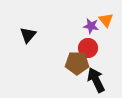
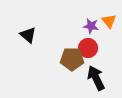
orange triangle: moved 3 px right, 1 px down
black triangle: rotated 30 degrees counterclockwise
brown pentagon: moved 5 px left, 4 px up
black arrow: moved 2 px up
